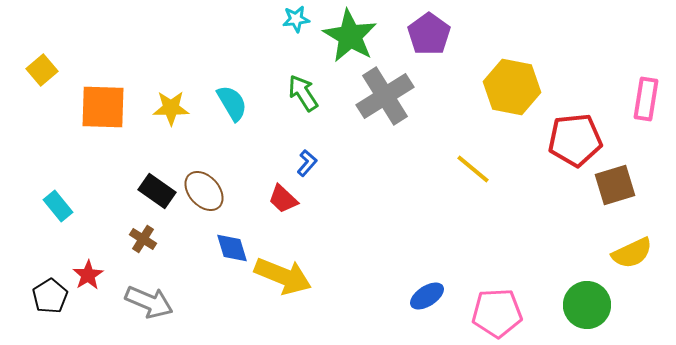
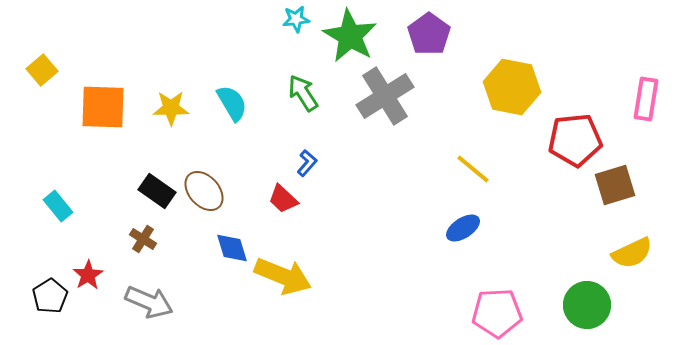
blue ellipse: moved 36 px right, 68 px up
